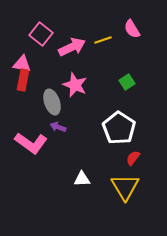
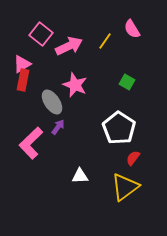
yellow line: moved 2 px right, 1 px down; rotated 36 degrees counterclockwise
pink arrow: moved 3 px left, 1 px up
pink triangle: rotated 42 degrees counterclockwise
green square: rotated 28 degrees counterclockwise
gray ellipse: rotated 15 degrees counterclockwise
purple arrow: rotated 105 degrees clockwise
pink L-shape: rotated 100 degrees clockwise
white triangle: moved 2 px left, 3 px up
yellow triangle: rotated 24 degrees clockwise
